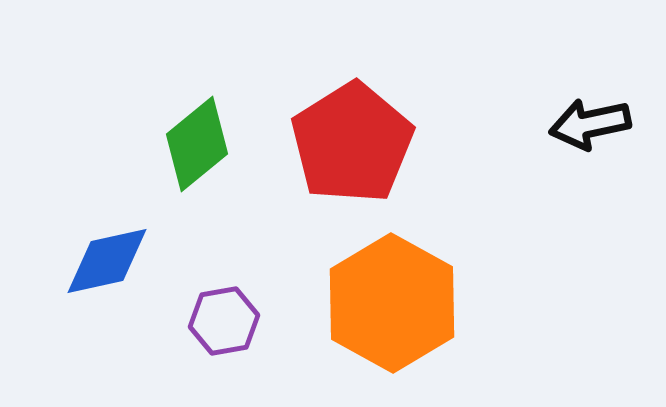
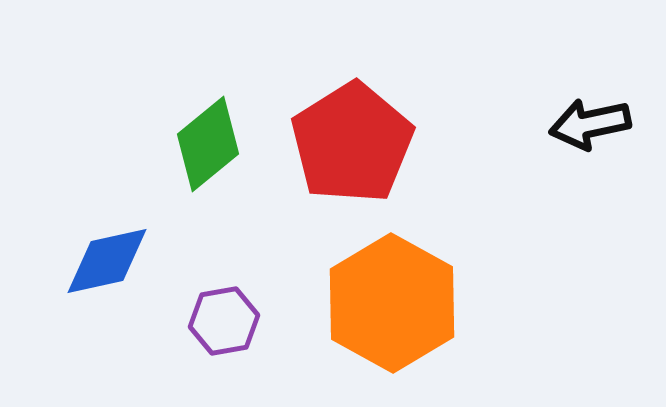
green diamond: moved 11 px right
